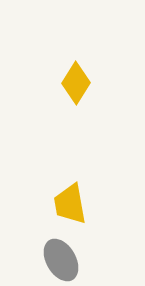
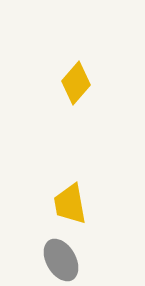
yellow diamond: rotated 9 degrees clockwise
